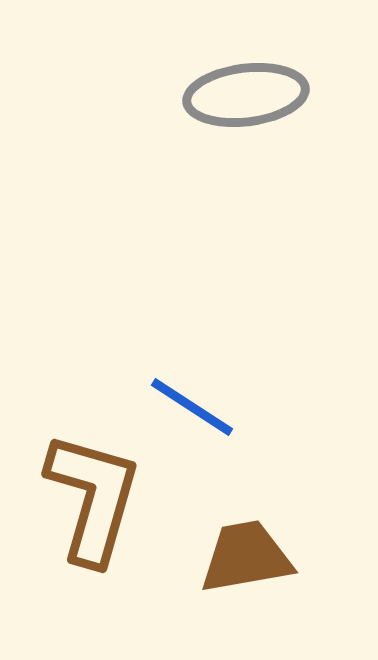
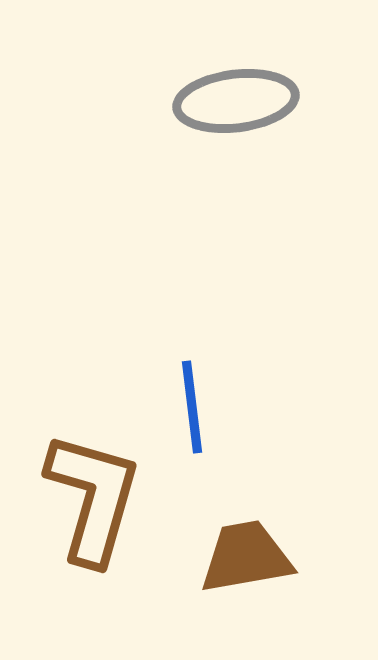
gray ellipse: moved 10 px left, 6 px down
blue line: rotated 50 degrees clockwise
